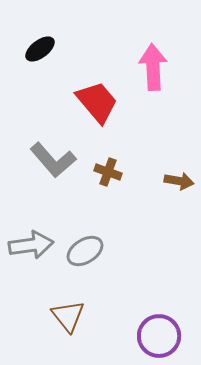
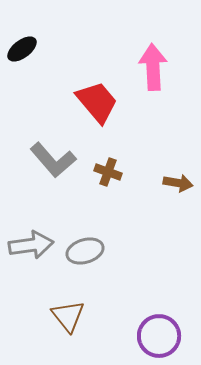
black ellipse: moved 18 px left
brown arrow: moved 1 px left, 2 px down
gray ellipse: rotated 15 degrees clockwise
